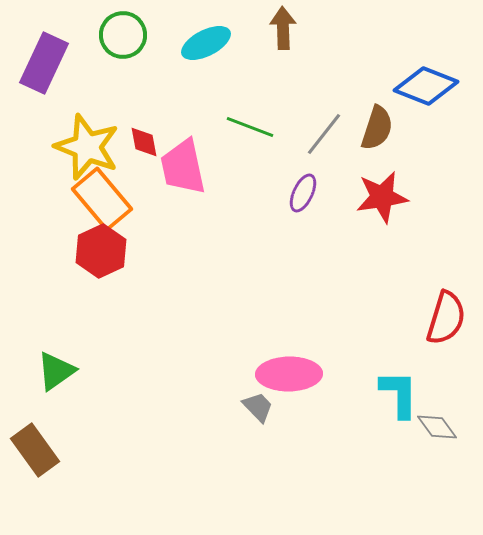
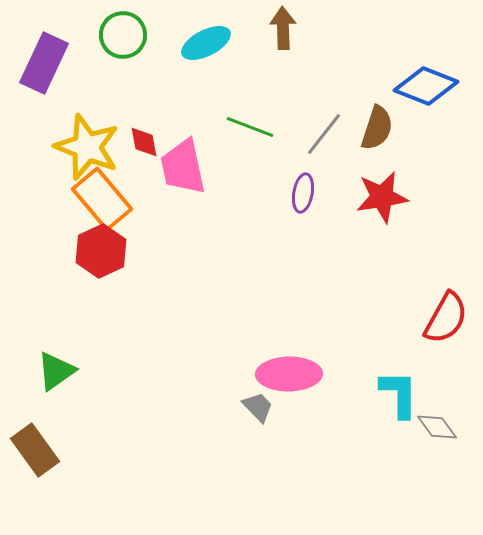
purple ellipse: rotated 15 degrees counterclockwise
red semicircle: rotated 12 degrees clockwise
